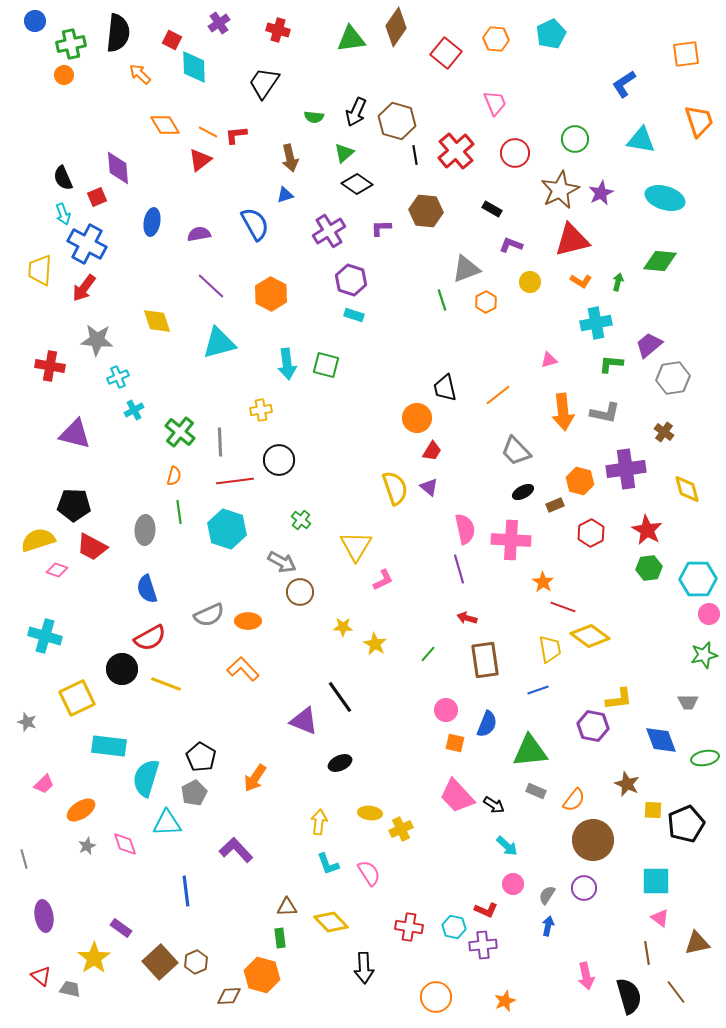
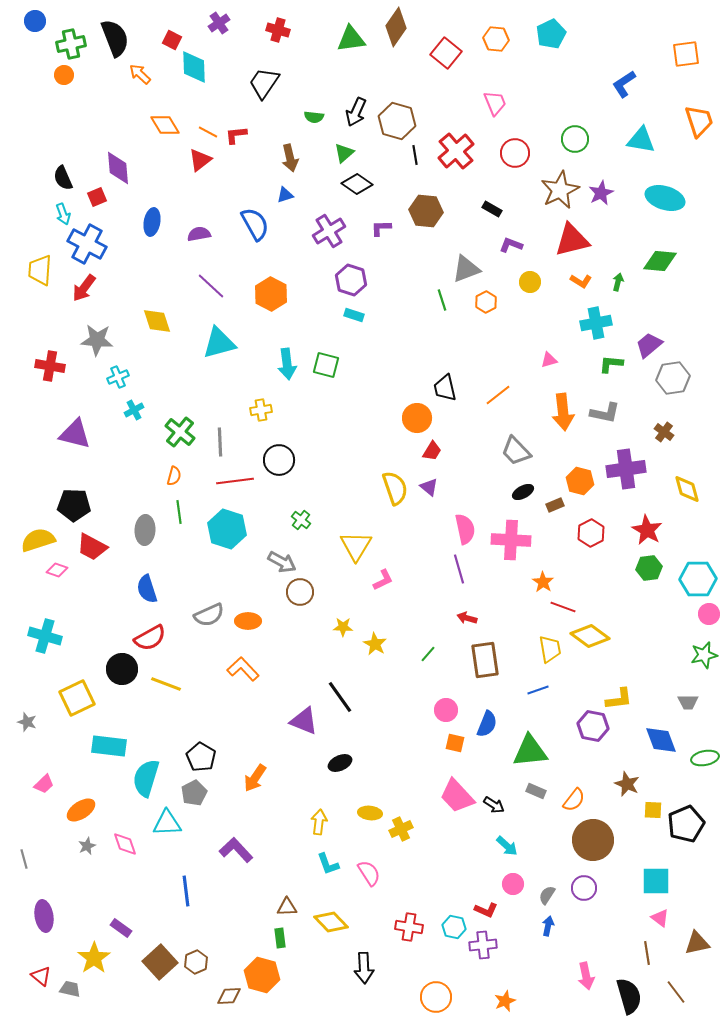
black semicircle at (118, 33): moved 3 px left, 5 px down; rotated 27 degrees counterclockwise
